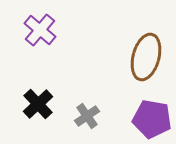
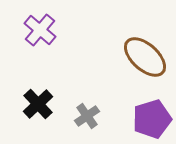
brown ellipse: moved 1 px left; rotated 63 degrees counterclockwise
purple pentagon: rotated 27 degrees counterclockwise
